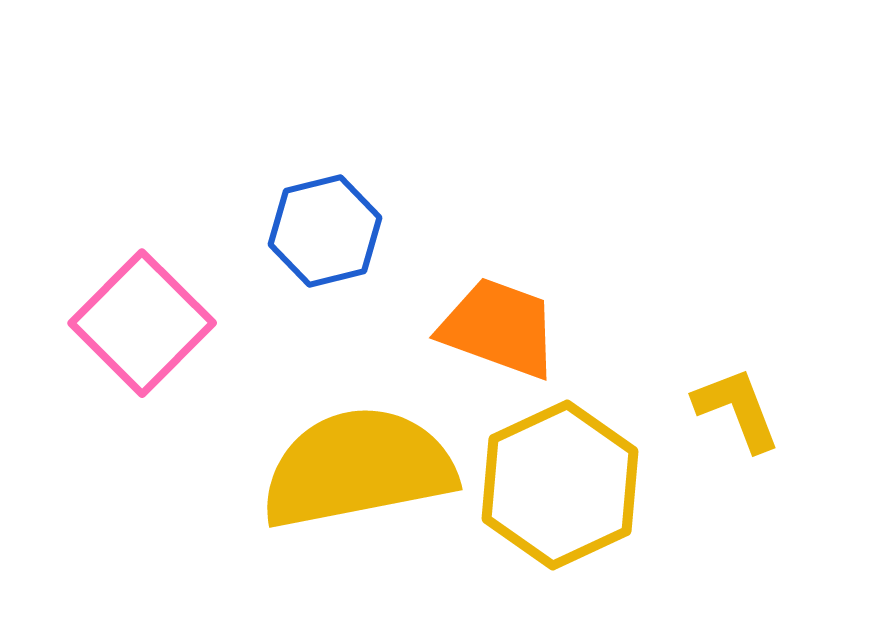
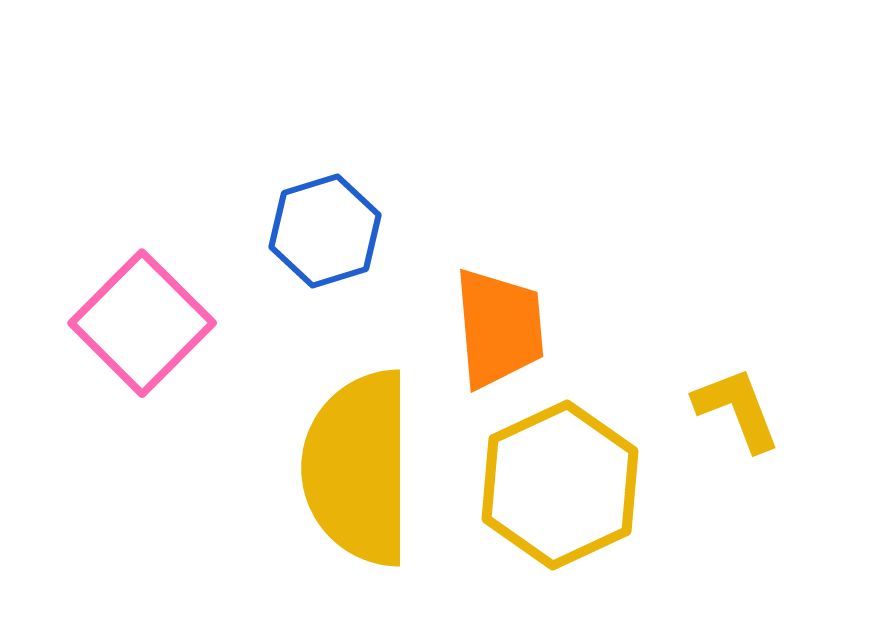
blue hexagon: rotated 3 degrees counterclockwise
orange trapezoid: rotated 65 degrees clockwise
yellow semicircle: rotated 79 degrees counterclockwise
